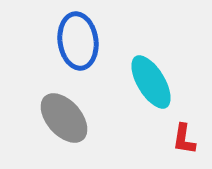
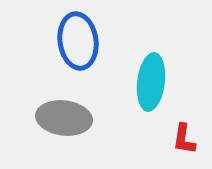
cyan ellipse: rotated 38 degrees clockwise
gray ellipse: rotated 42 degrees counterclockwise
